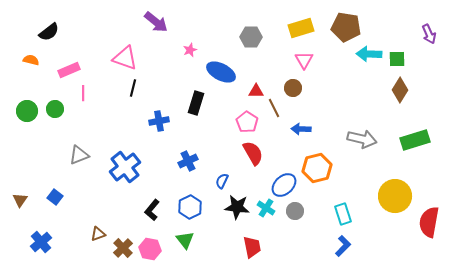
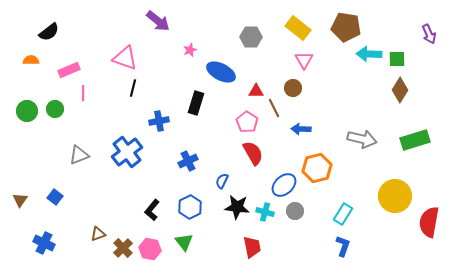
purple arrow at (156, 22): moved 2 px right, 1 px up
yellow rectangle at (301, 28): moved 3 px left; rotated 55 degrees clockwise
orange semicircle at (31, 60): rotated 14 degrees counterclockwise
blue cross at (125, 167): moved 2 px right, 15 px up
cyan cross at (266, 208): moved 1 px left, 4 px down; rotated 18 degrees counterclockwise
cyan rectangle at (343, 214): rotated 50 degrees clockwise
green triangle at (185, 240): moved 1 px left, 2 px down
blue cross at (41, 242): moved 3 px right, 1 px down; rotated 25 degrees counterclockwise
blue L-shape at (343, 246): rotated 25 degrees counterclockwise
